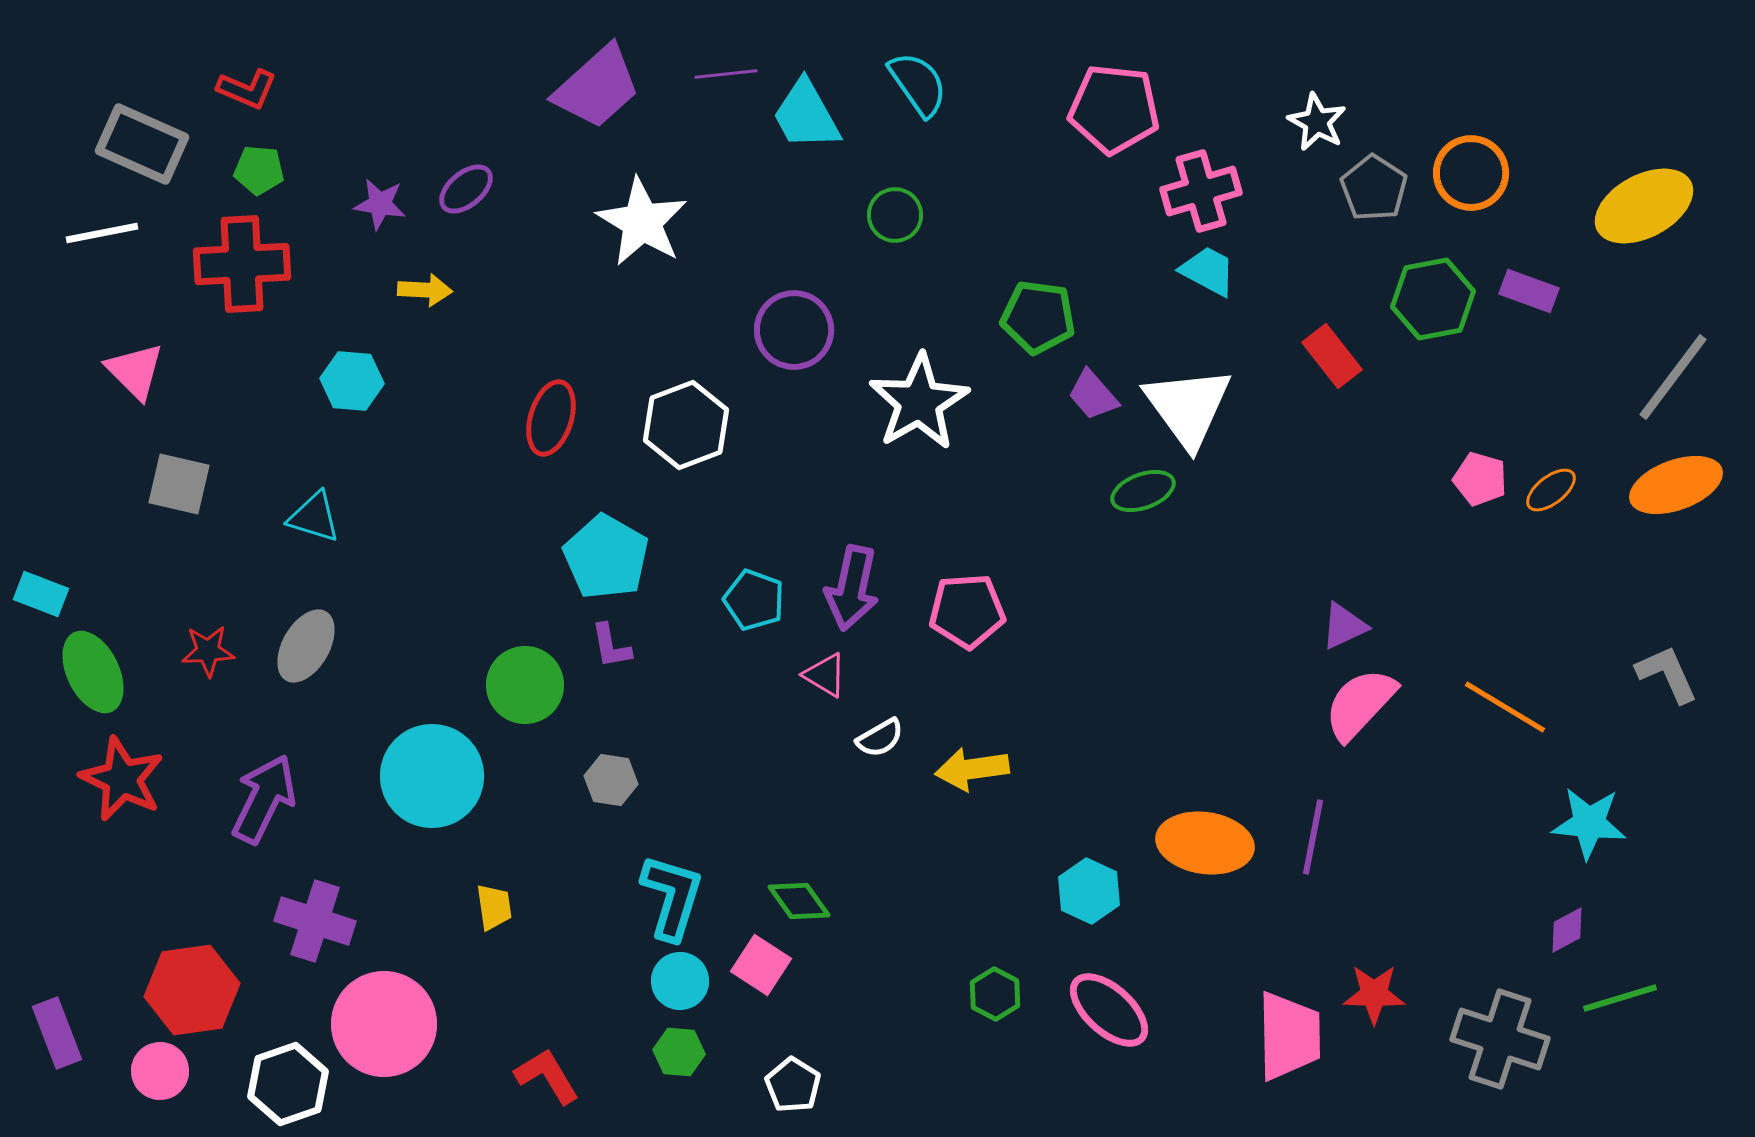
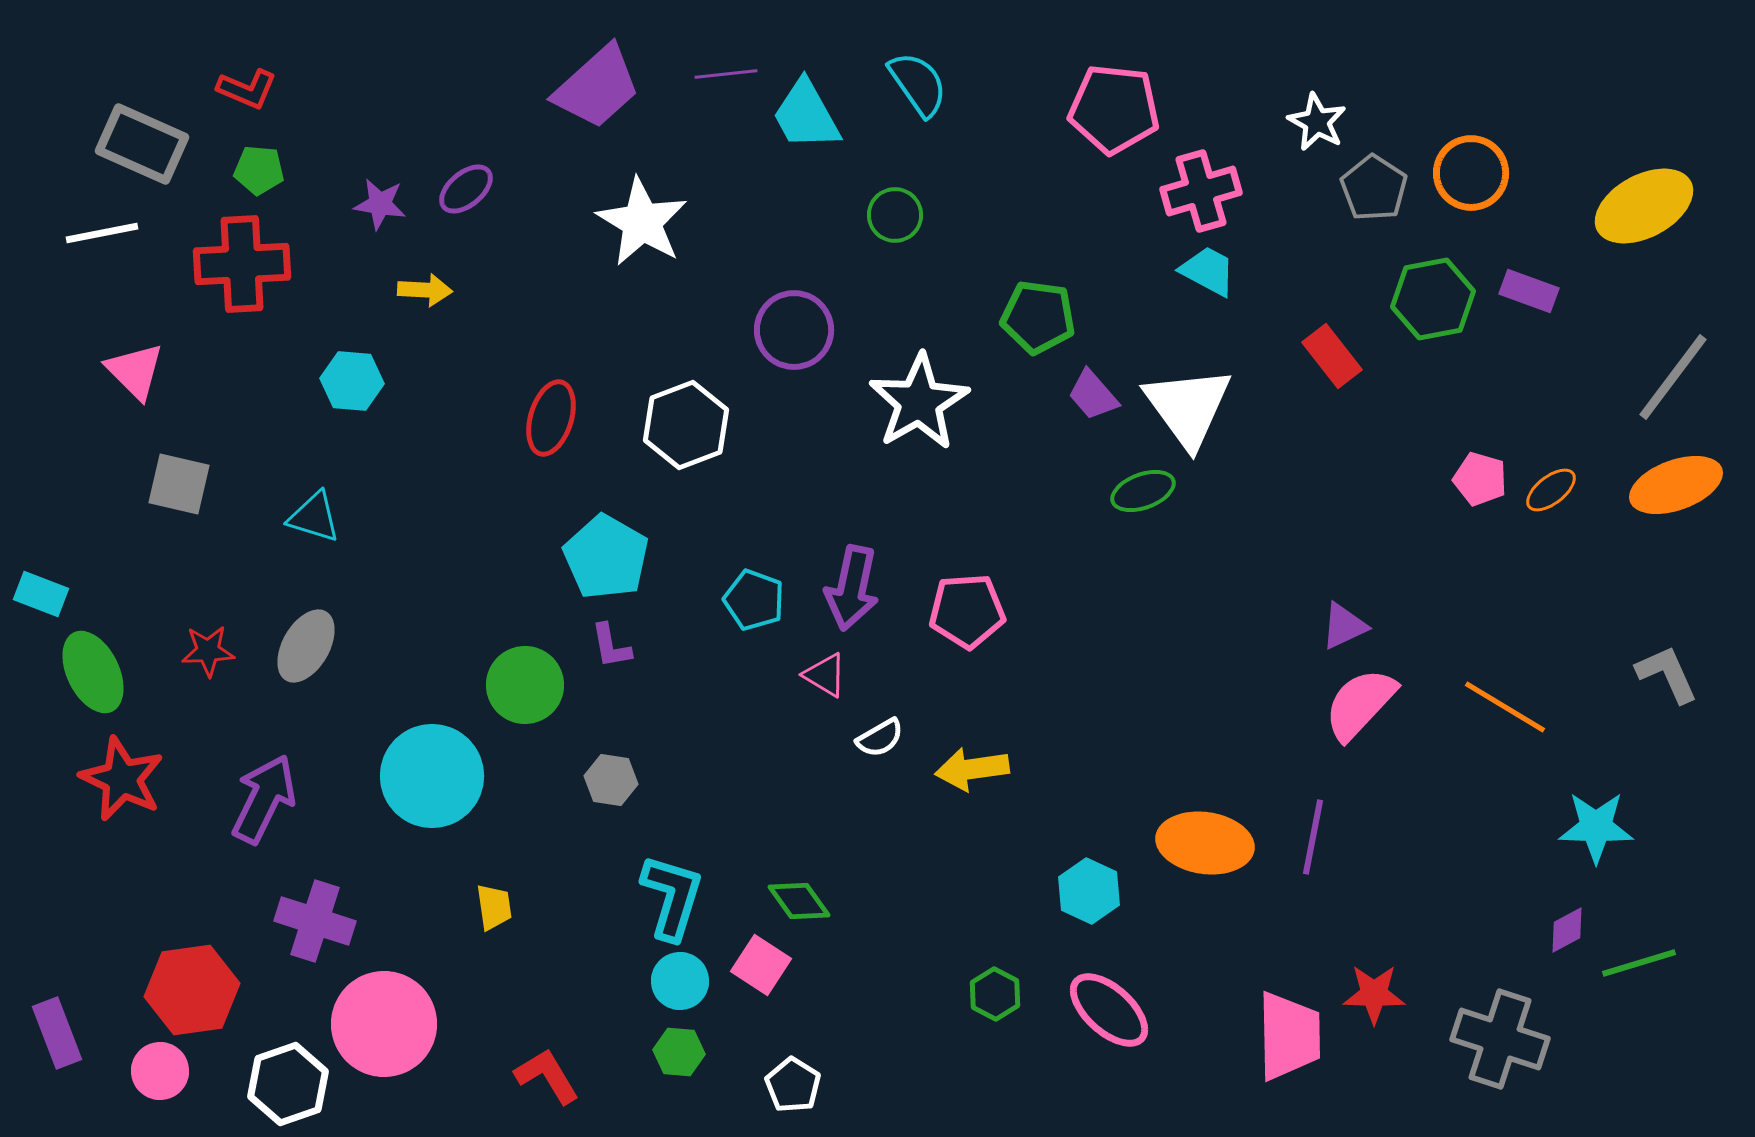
cyan star at (1589, 823): moved 7 px right, 4 px down; rotated 4 degrees counterclockwise
green line at (1620, 998): moved 19 px right, 35 px up
